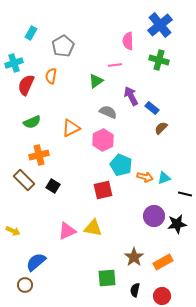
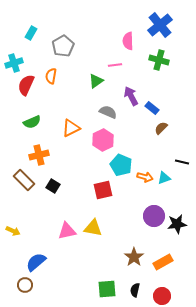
black line: moved 3 px left, 32 px up
pink triangle: rotated 12 degrees clockwise
green square: moved 11 px down
